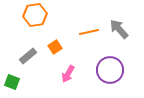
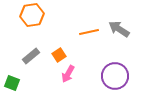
orange hexagon: moved 3 px left
gray arrow: rotated 15 degrees counterclockwise
orange square: moved 4 px right, 8 px down
gray rectangle: moved 3 px right
purple circle: moved 5 px right, 6 px down
green square: moved 1 px down
